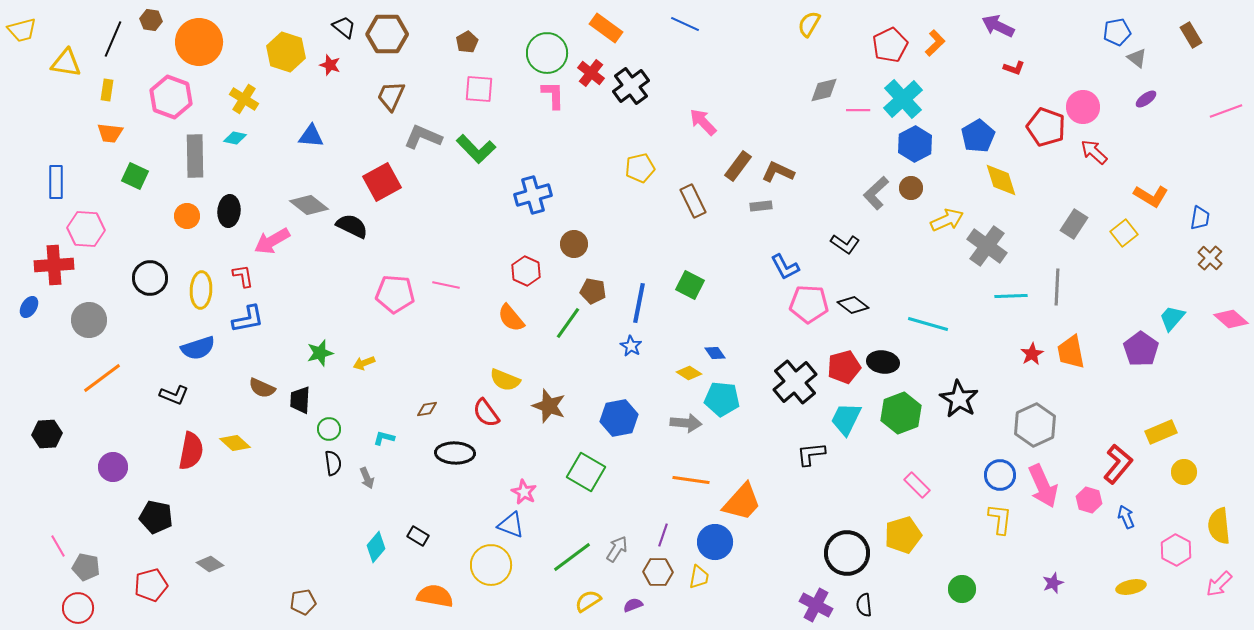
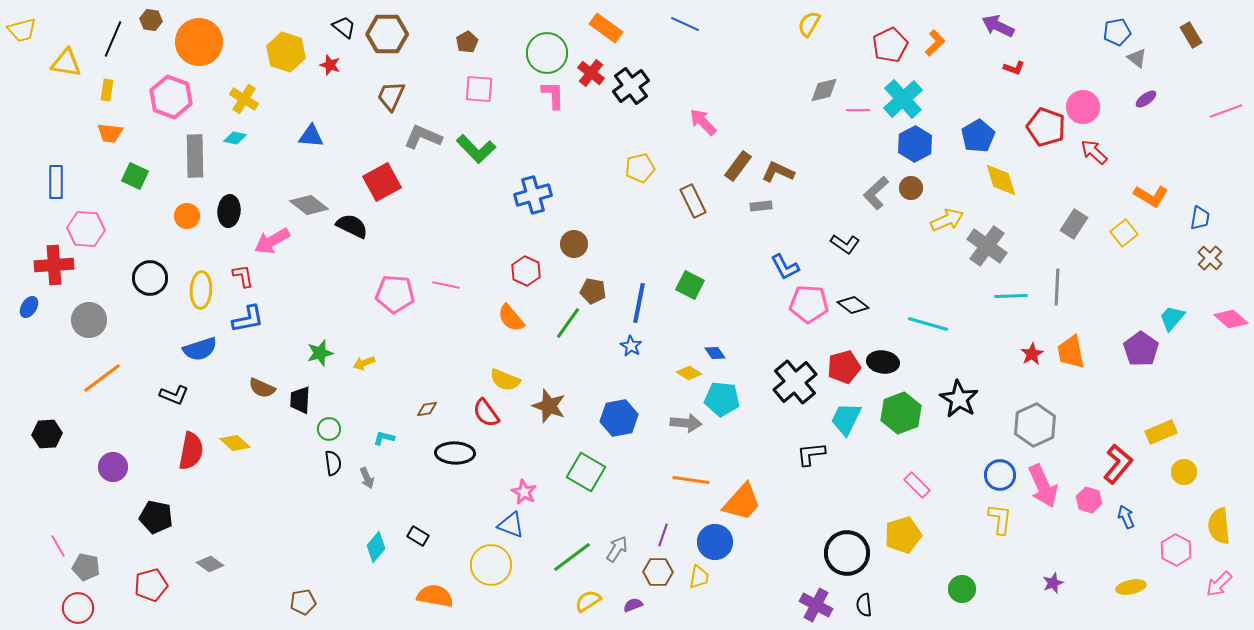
blue semicircle at (198, 348): moved 2 px right, 1 px down
